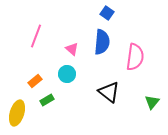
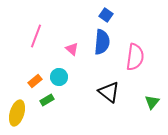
blue square: moved 1 px left, 2 px down
cyan circle: moved 8 px left, 3 px down
